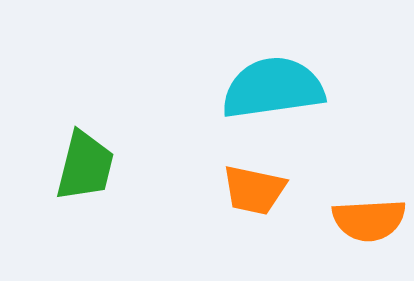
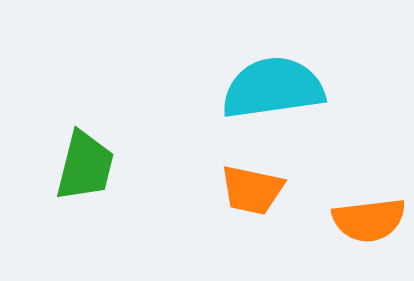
orange trapezoid: moved 2 px left
orange semicircle: rotated 4 degrees counterclockwise
